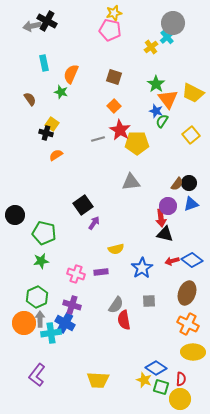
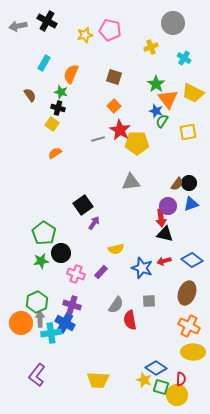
yellow star at (114, 13): moved 29 px left, 22 px down
gray arrow at (32, 26): moved 14 px left
cyan cross at (167, 37): moved 17 px right, 21 px down; rotated 16 degrees counterclockwise
yellow cross at (151, 47): rotated 16 degrees clockwise
cyan rectangle at (44, 63): rotated 42 degrees clockwise
brown semicircle at (30, 99): moved 4 px up
black cross at (46, 133): moved 12 px right, 25 px up
yellow square at (191, 135): moved 3 px left, 3 px up; rotated 30 degrees clockwise
orange semicircle at (56, 155): moved 1 px left, 2 px up
black circle at (15, 215): moved 46 px right, 38 px down
green pentagon at (44, 233): rotated 20 degrees clockwise
red arrow at (172, 261): moved 8 px left
blue star at (142, 268): rotated 20 degrees counterclockwise
purple rectangle at (101, 272): rotated 40 degrees counterclockwise
green hexagon at (37, 297): moved 5 px down
red semicircle at (124, 320): moved 6 px right
orange circle at (24, 323): moved 3 px left
orange cross at (188, 324): moved 1 px right, 2 px down
yellow circle at (180, 399): moved 3 px left, 4 px up
